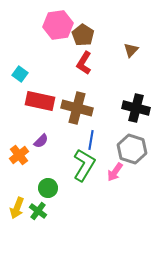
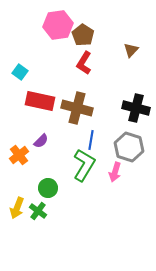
cyan square: moved 2 px up
gray hexagon: moved 3 px left, 2 px up
pink arrow: rotated 18 degrees counterclockwise
